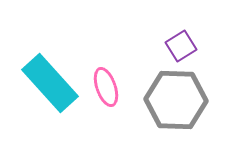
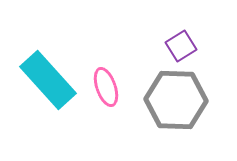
cyan rectangle: moved 2 px left, 3 px up
